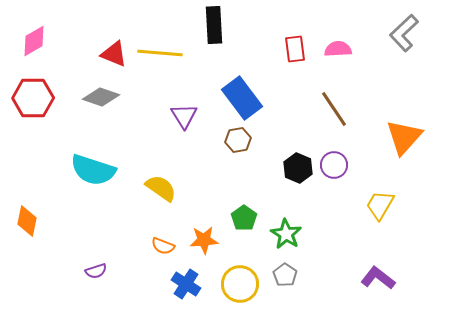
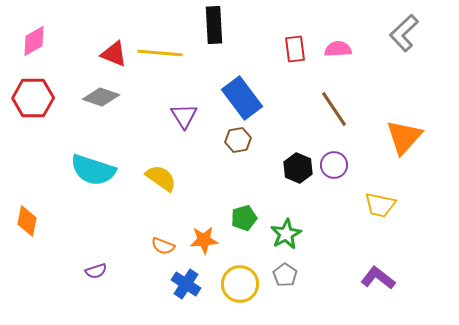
yellow semicircle: moved 10 px up
yellow trapezoid: rotated 108 degrees counterclockwise
green pentagon: rotated 20 degrees clockwise
green star: rotated 12 degrees clockwise
